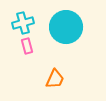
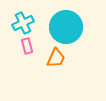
cyan cross: rotated 10 degrees counterclockwise
orange trapezoid: moved 1 px right, 21 px up
